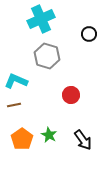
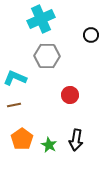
black circle: moved 2 px right, 1 px down
gray hexagon: rotated 15 degrees counterclockwise
cyan L-shape: moved 1 px left, 3 px up
red circle: moved 1 px left
green star: moved 10 px down
black arrow: moved 7 px left; rotated 45 degrees clockwise
